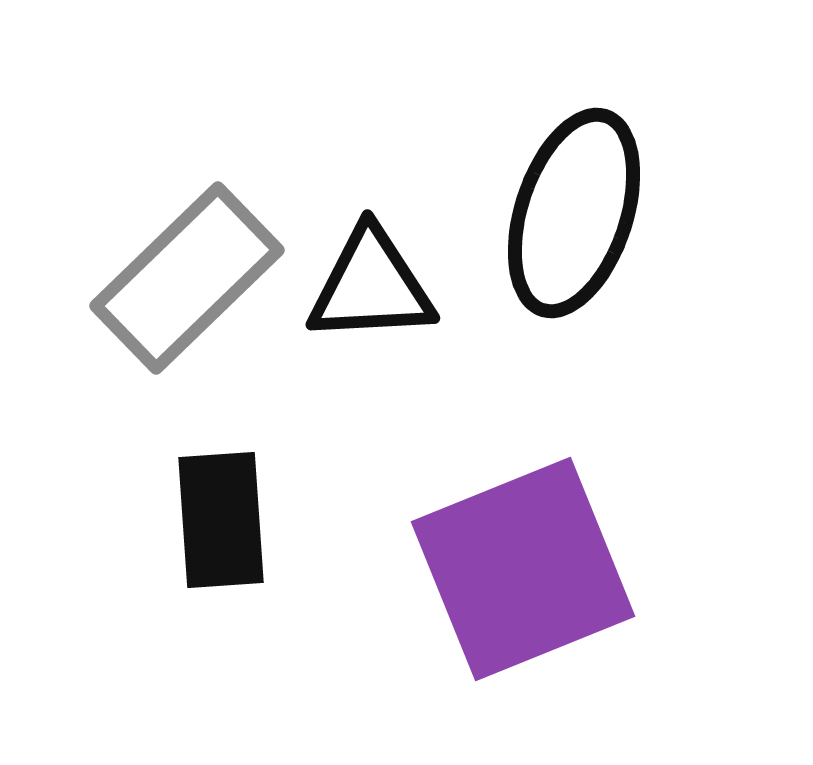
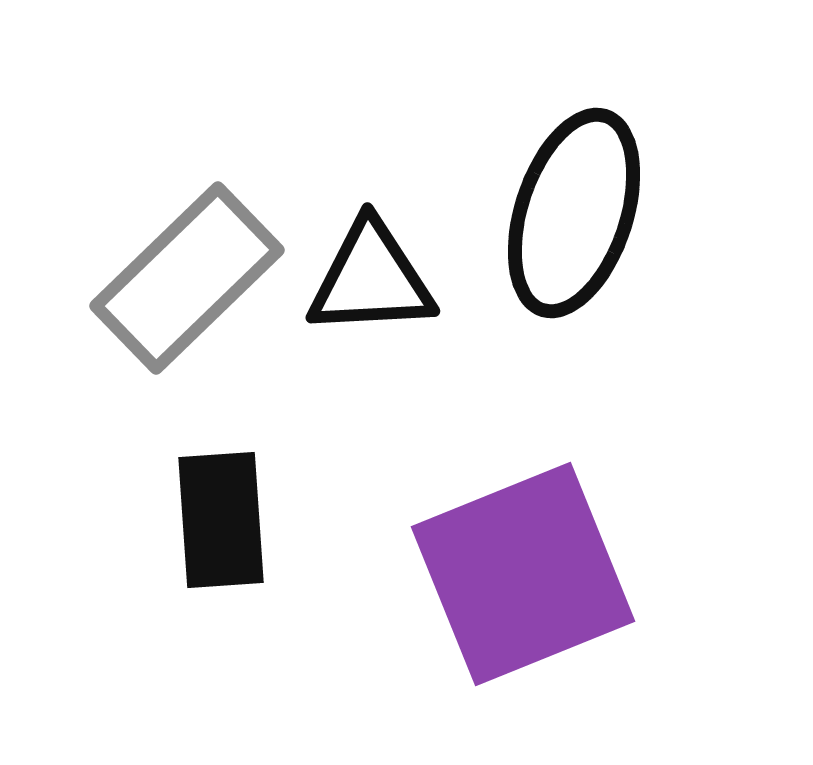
black triangle: moved 7 px up
purple square: moved 5 px down
